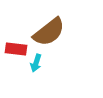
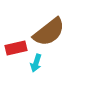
red rectangle: moved 1 px up; rotated 20 degrees counterclockwise
